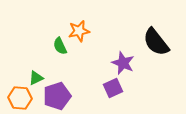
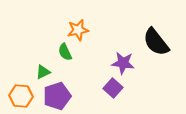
orange star: moved 1 px left, 1 px up
green semicircle: moved 5 px right, 6 px down
purple star: rotated 15 degrees counterclockwise
green triangle: moved 7 px right, 6 px up
purple square: rotated 24 degrees counterclockwise
orange hexagon: moved 1 px right, 2 px up
